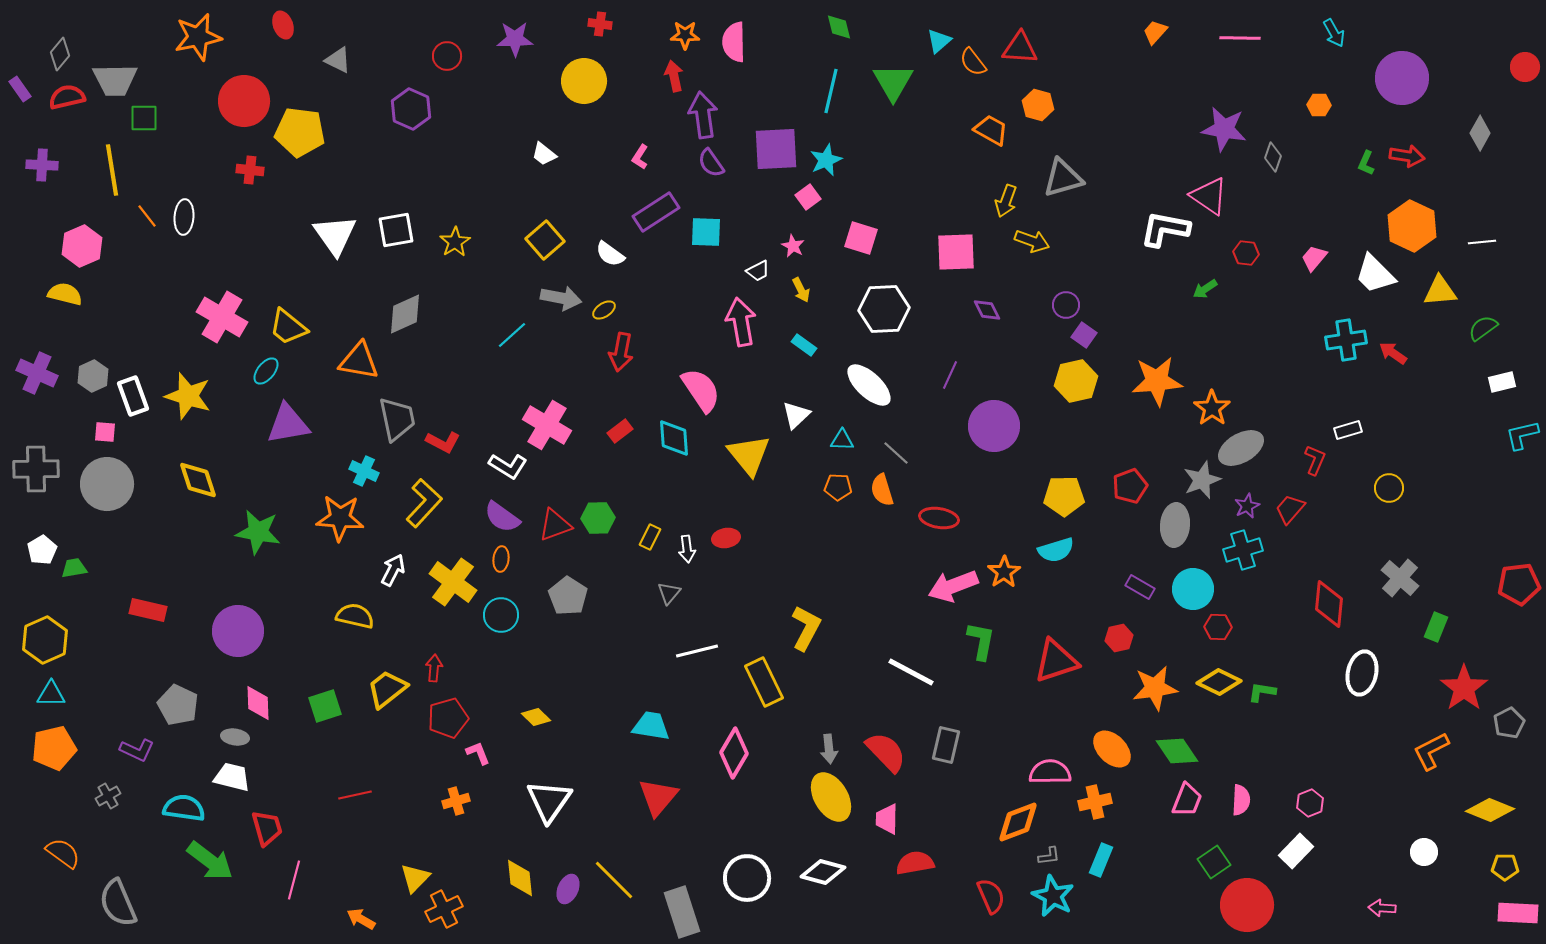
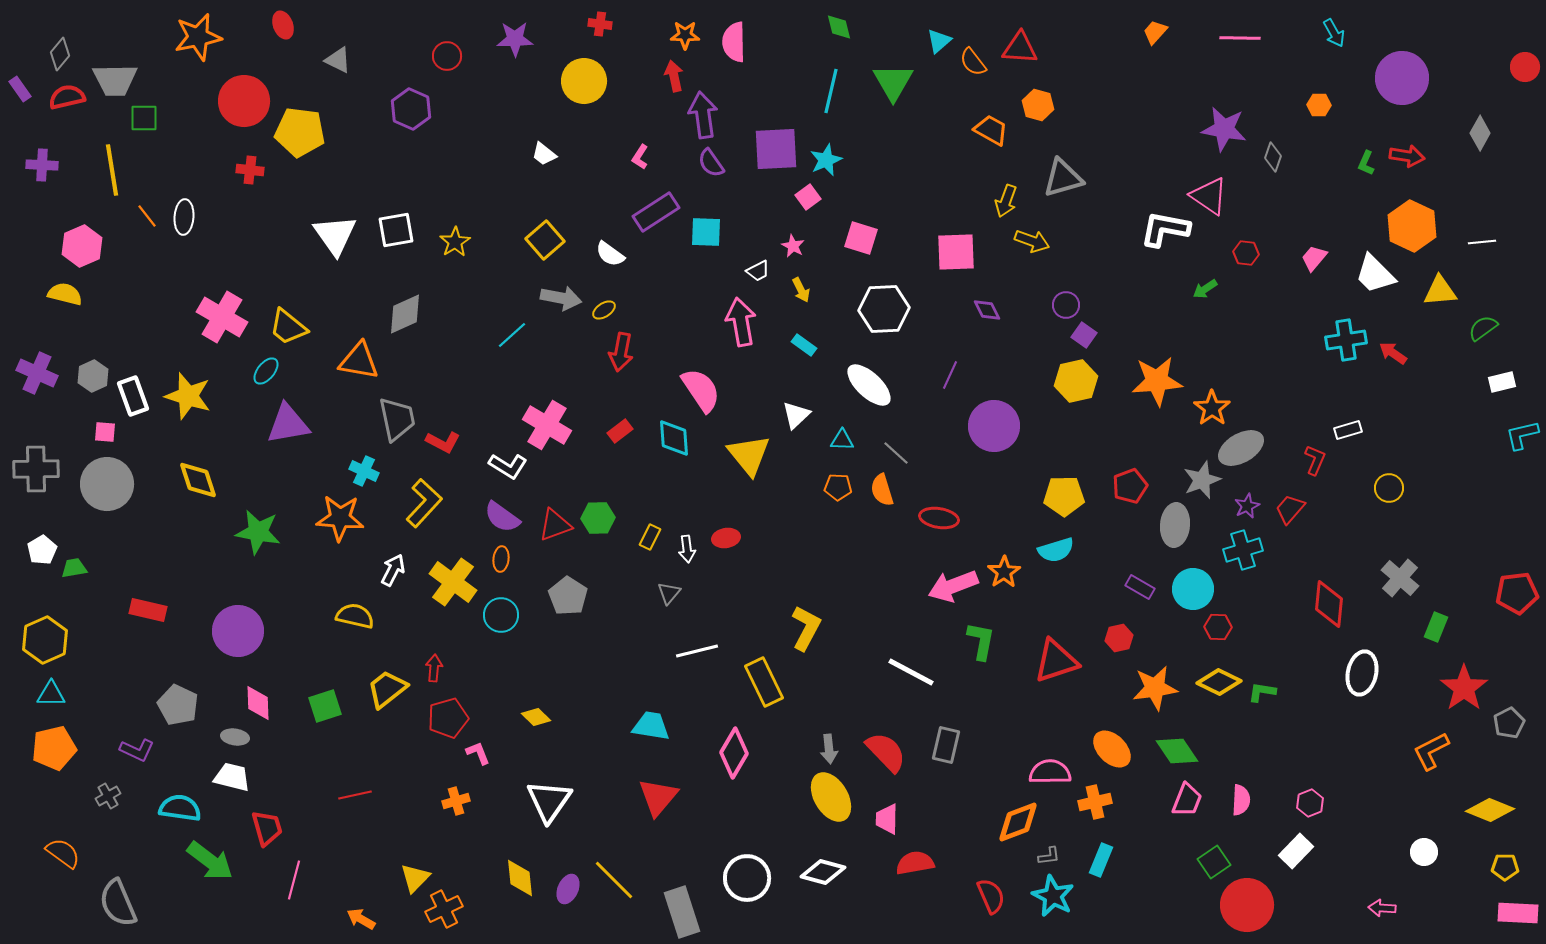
red pentagon at (1519, 584): moved 2 px left, 9 px down
cyan semicircle at (184, 808): moved 4 px left
